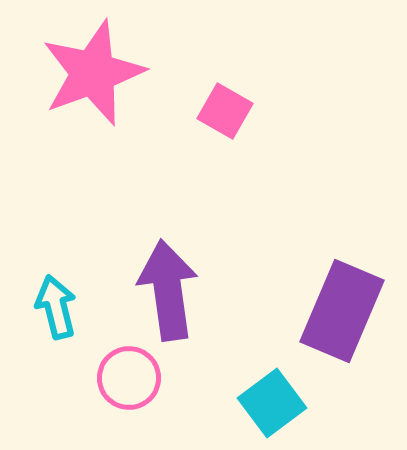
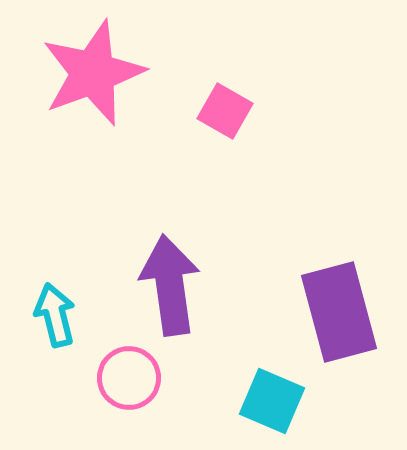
purple arrow: moved 2 px right, 5 px up
cyan arrow: moved 1 px left, 8 px down
purple rectangle: moved 3 px left, 1 px down; rotated 38 degrees counterclockwise
cyan square: moved 2 px up; rotated 30 degrees counterclockwise
